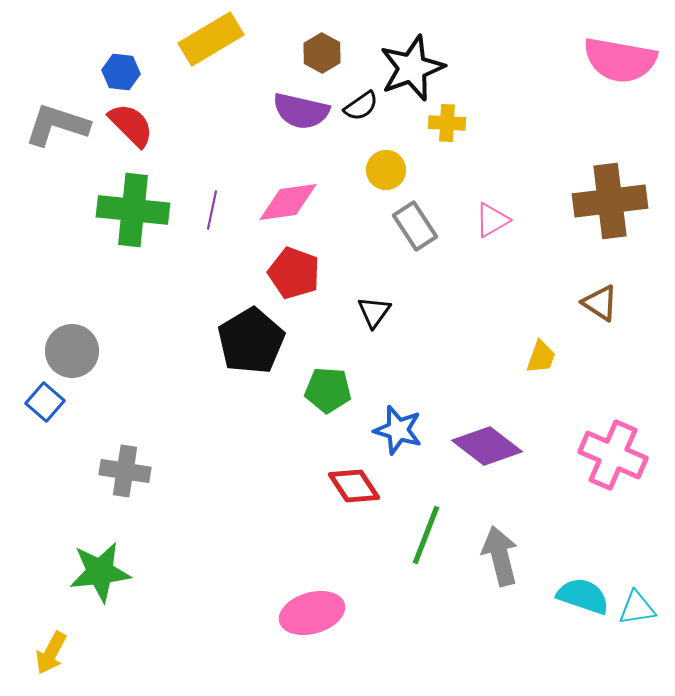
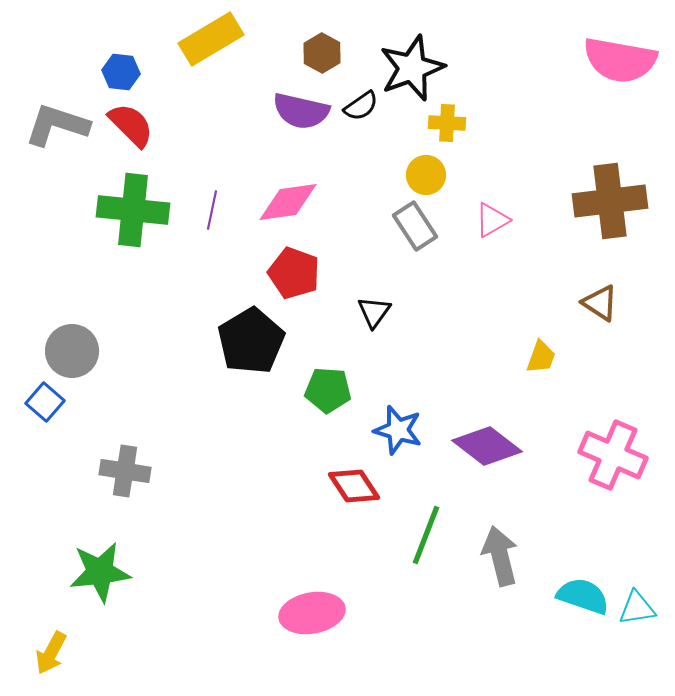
yellow circle: moved 40 px right, 5 px down
pink ellipse: rotated 6 degrees clockwise
